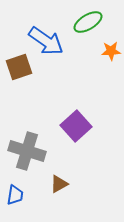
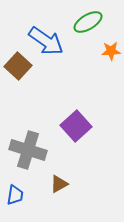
brown square: moved 1 px left, 1 px up; rotated 28 degrees counterclockwise
gray cross: moved 1 px right, 1 px up
